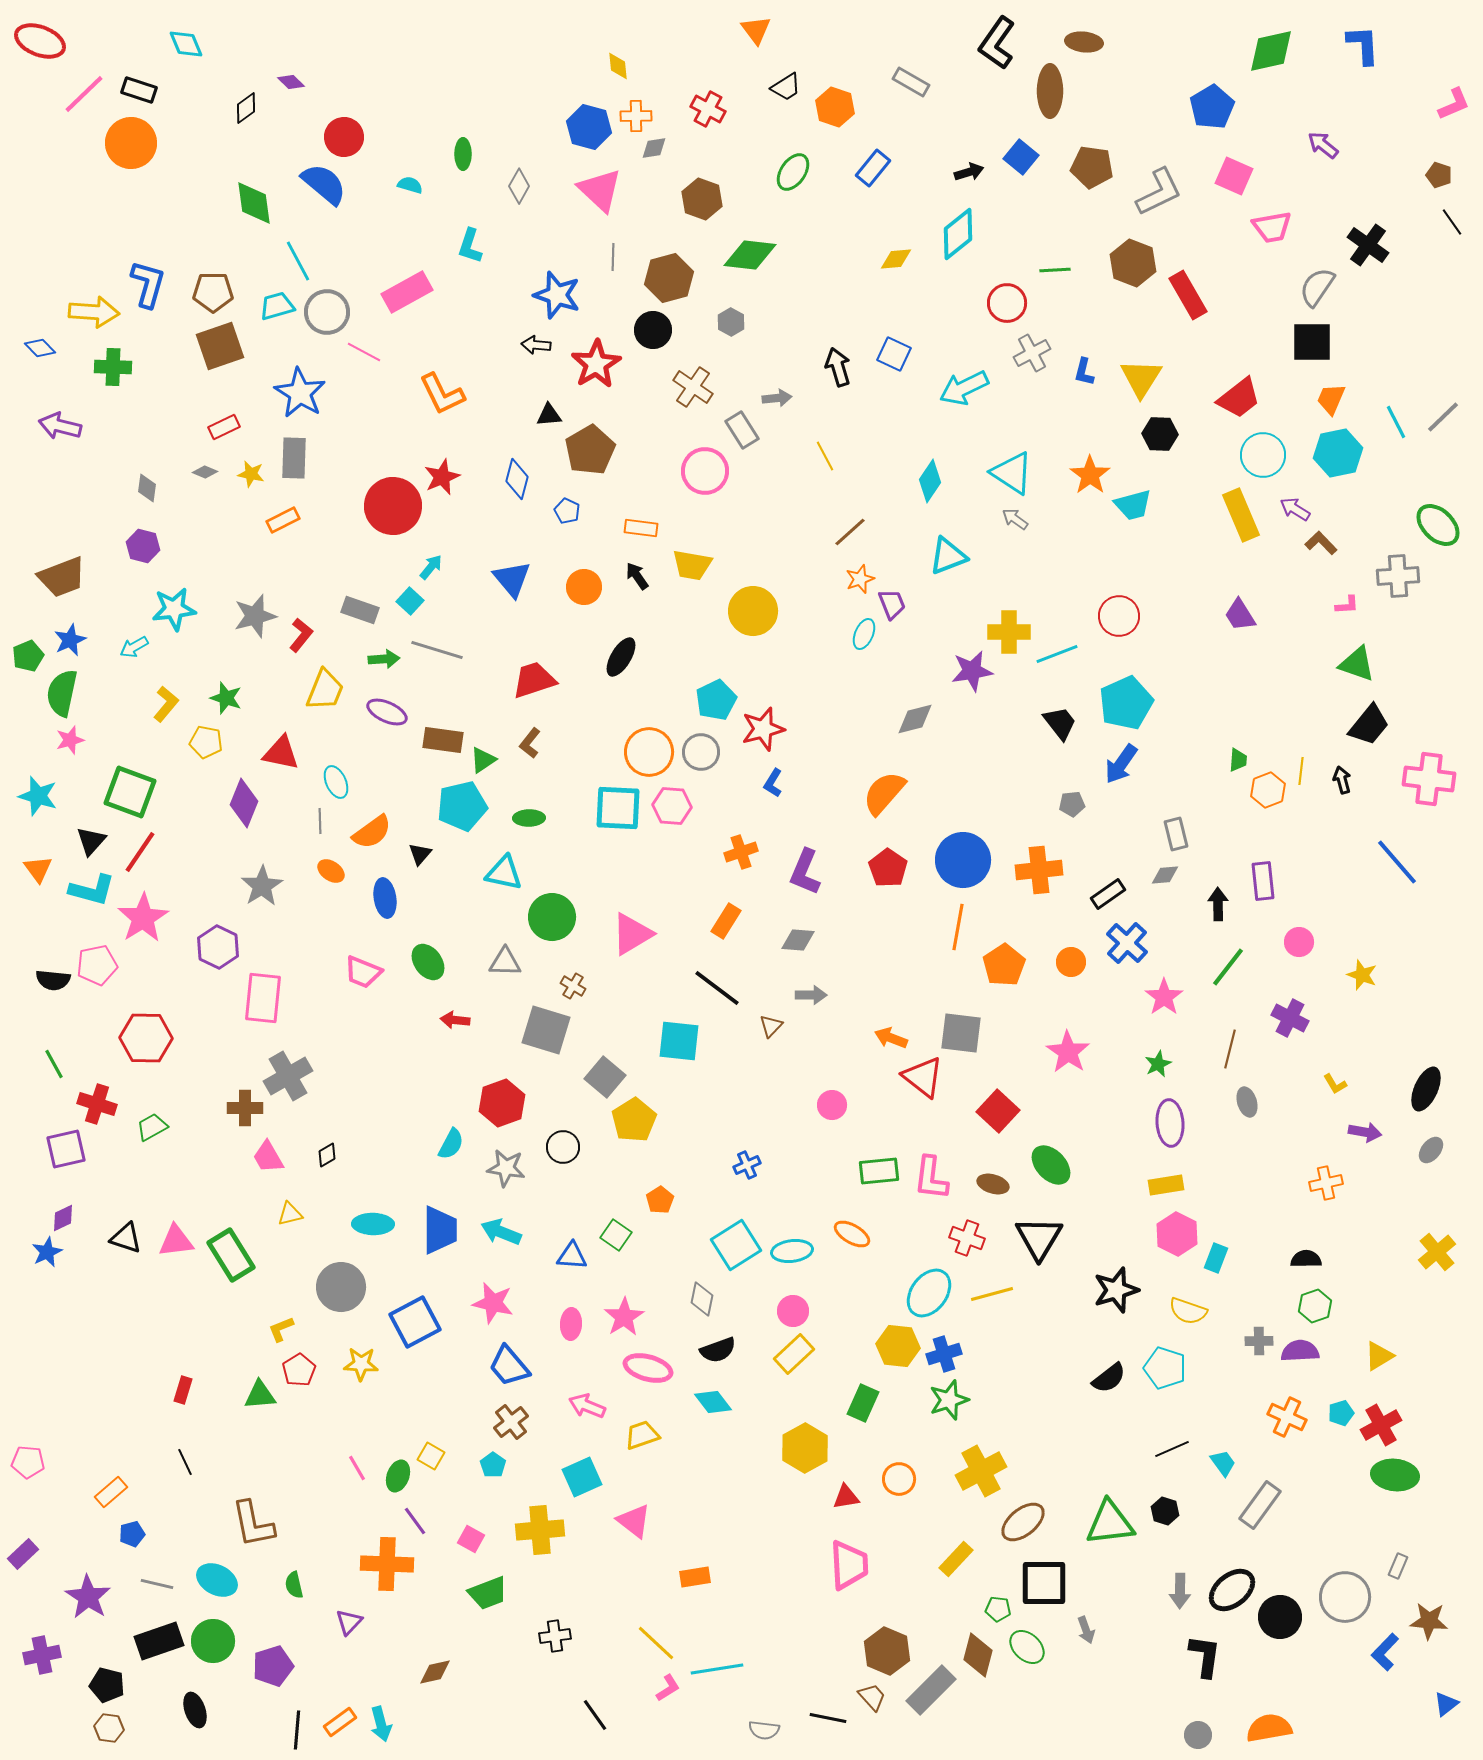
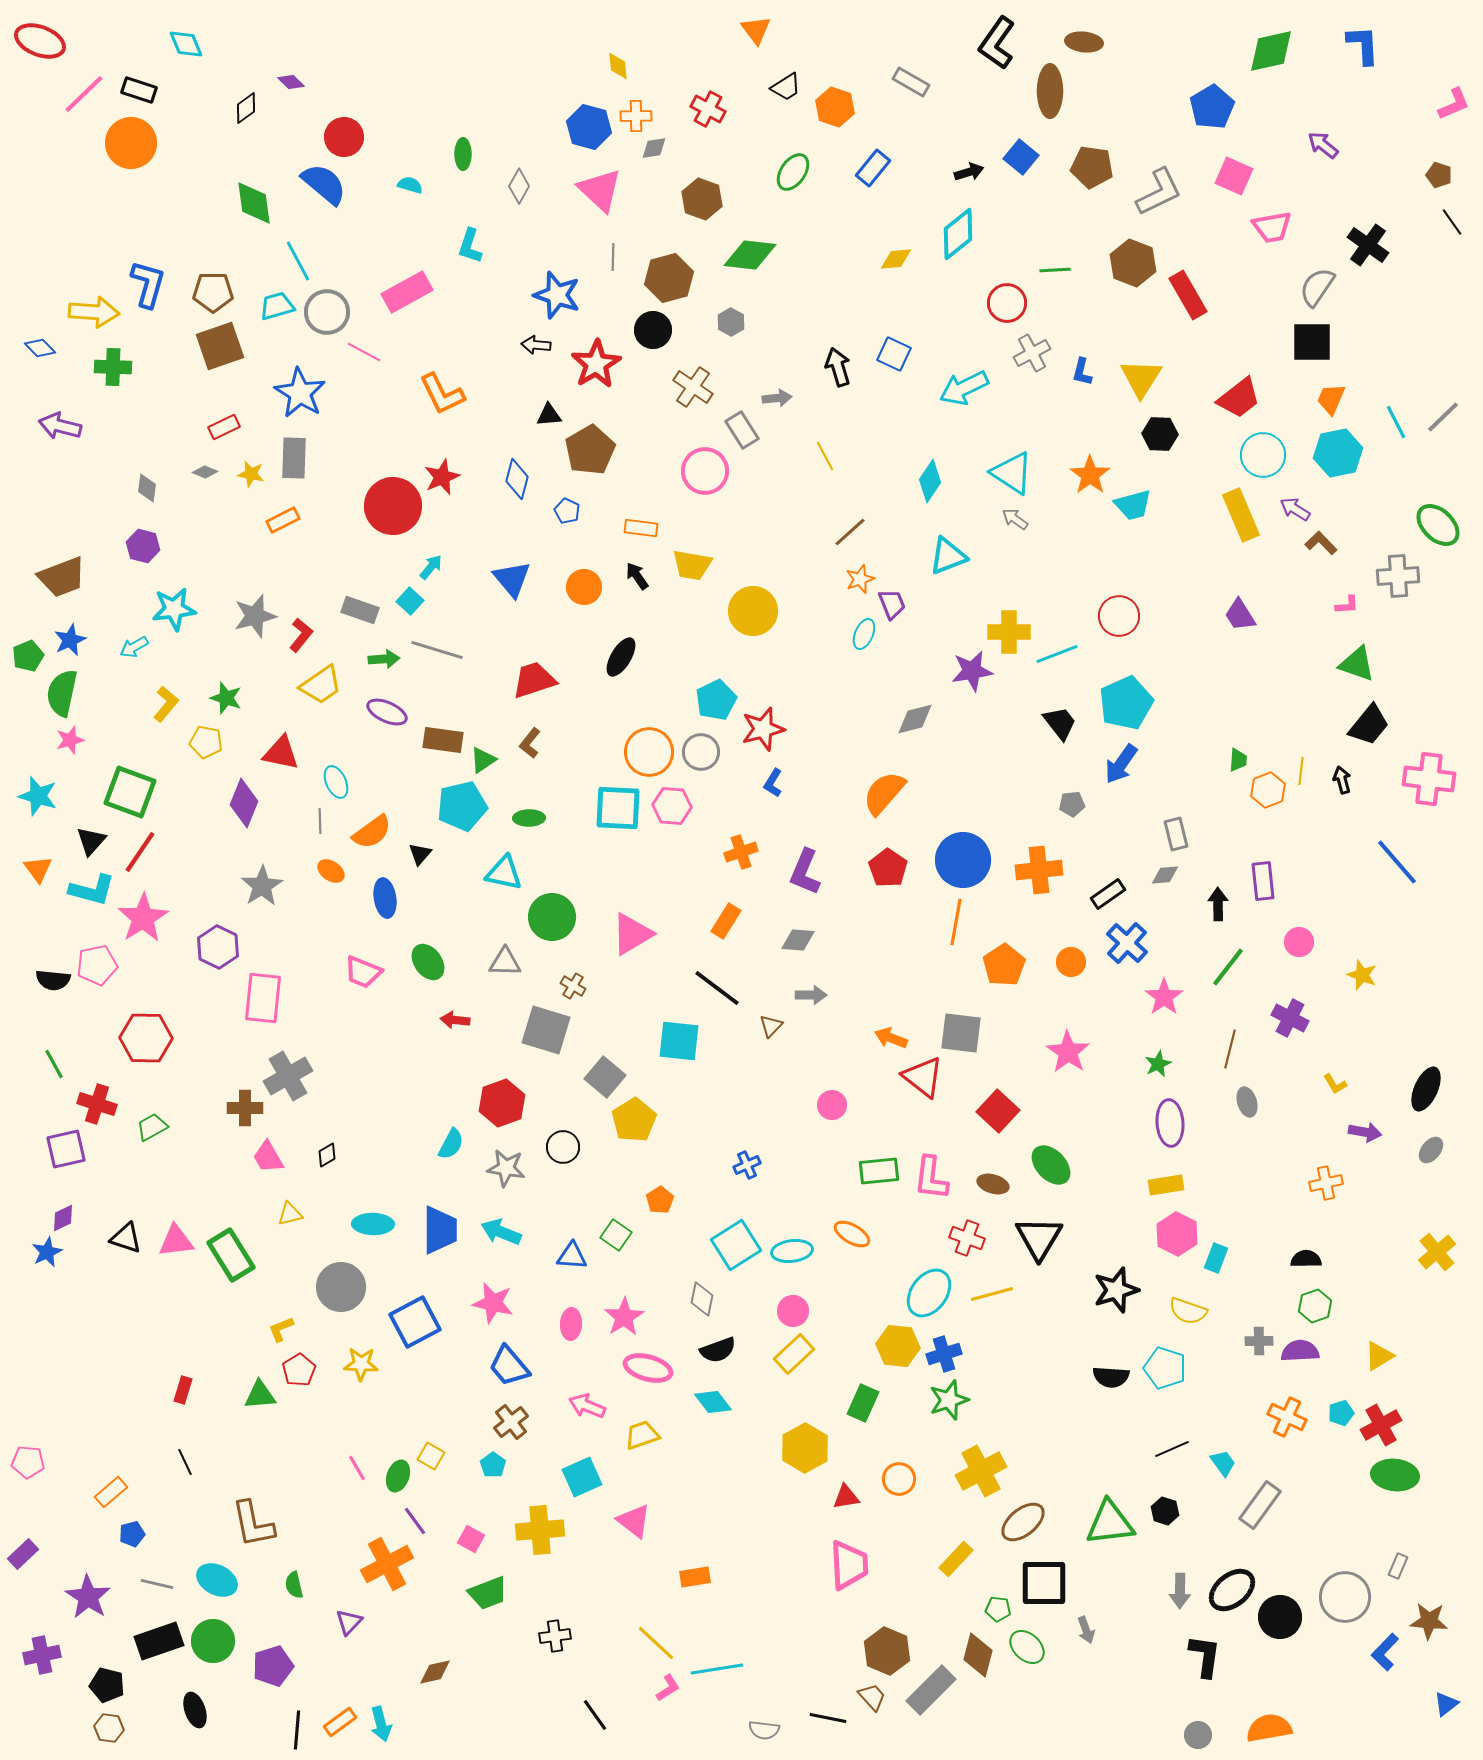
blue L-shape at (1084, 372): moved 2 px left
yellow trapezoid at (325, 690): moved 4 px left, 5 px up; rotated 33 degrees clockwise
orange line at (958, 927): moved 2 px left, 5 px up
black semicircle at (1109, 1378): moved 2 px right, 1 px up; rotated 42 degrees clockwise
orange cross at (387, 1564): rotated 30 degrees counterclockwise
